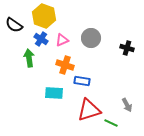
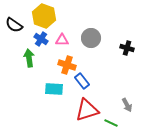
pink triangle: rotated 24 degrees clockwise
orange cross: moved 2 px right
blue rectangle: rotated 42 degrees clockwise
cyan rectangle: moved 4 px up
red triangle: moved 2 px left
